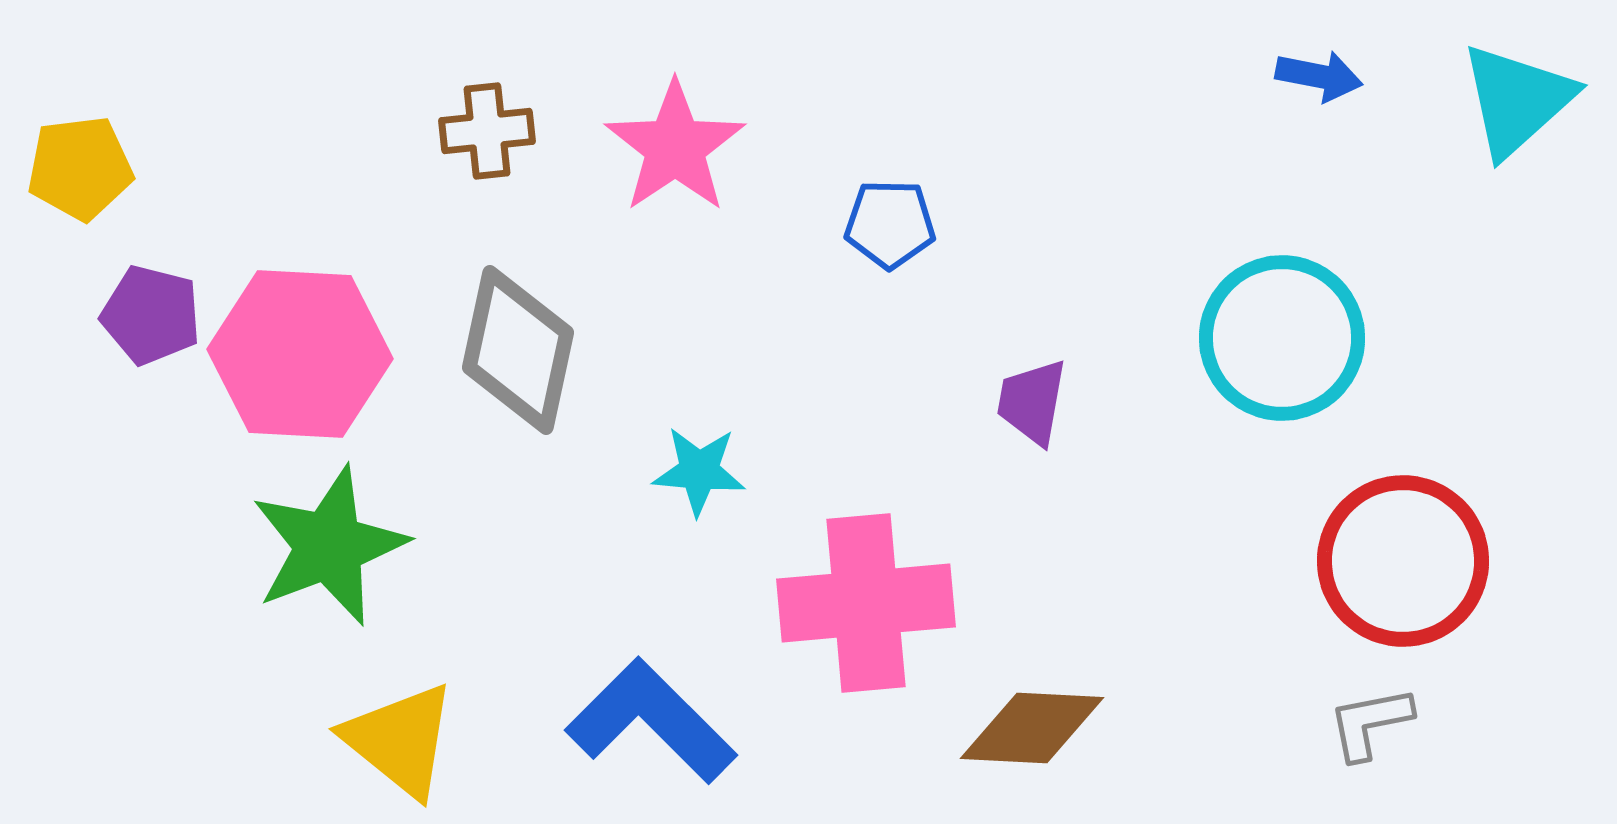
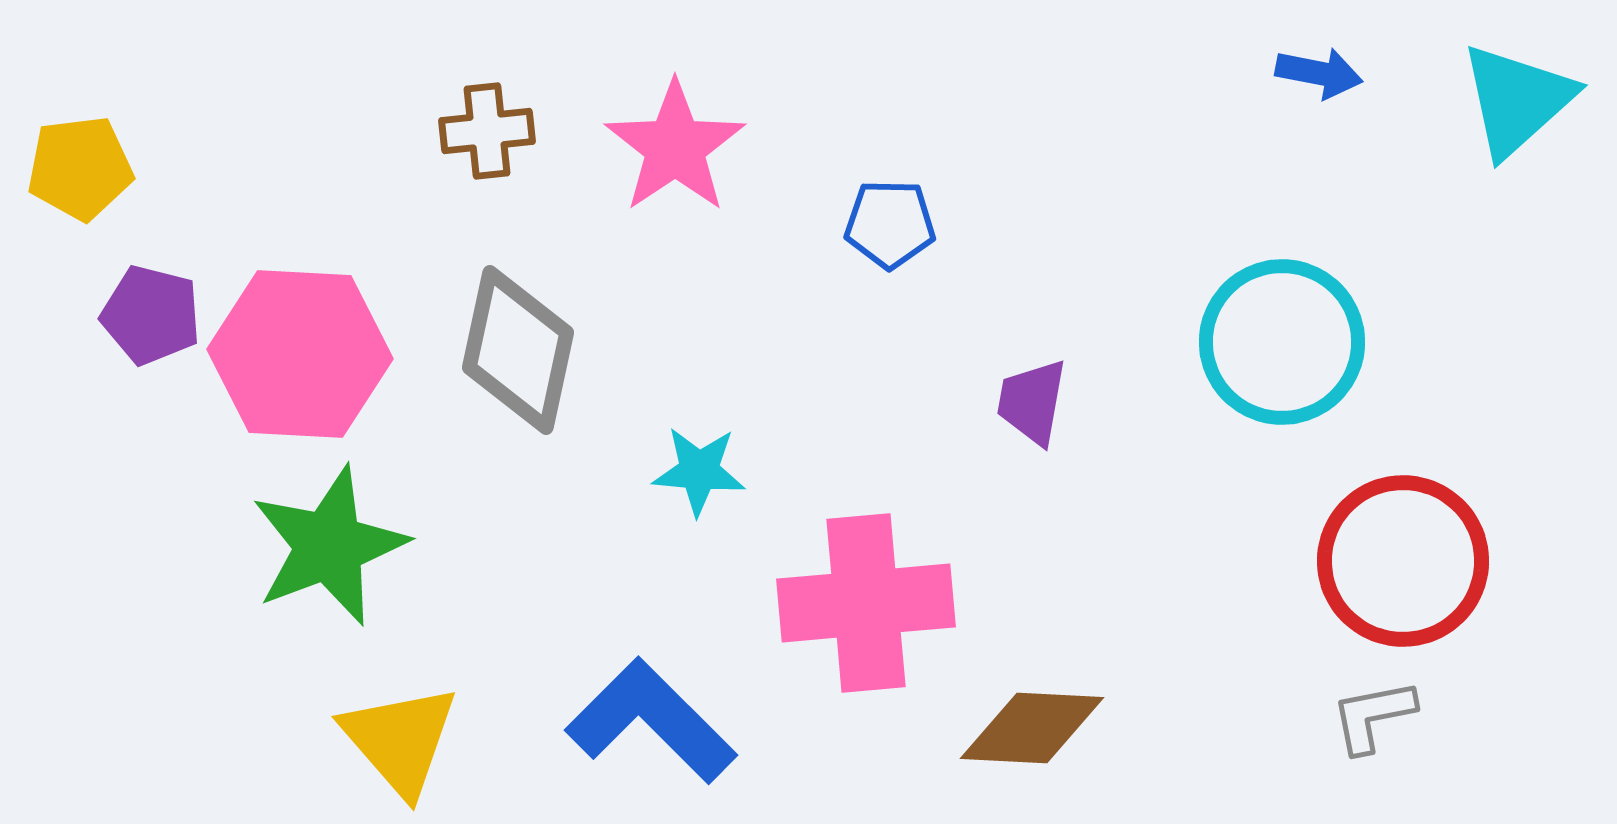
blue arrow: moved 3 px up
cyan circle: moved 4 px down
gray L-shape: moved 3 px right, 7 px up
yellow triangle: rotated 10 degrees clockwise
